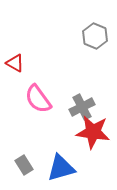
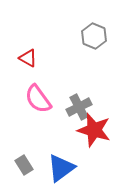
gray hexagon: moved 1 px left
red triangle: moved 13 px right, 5 px up
gray cross: moved 3 px left
red star: moved 1 px right, 2 px up; rotated 8 degrees clockwise
blue triangle: rotated 20 degrees counterclockwise
